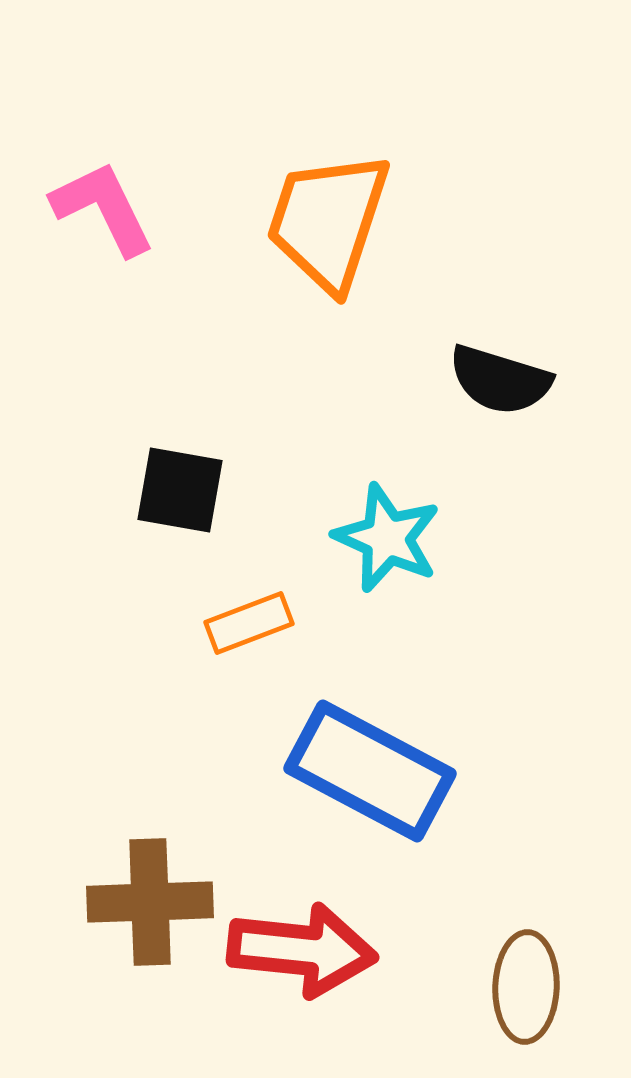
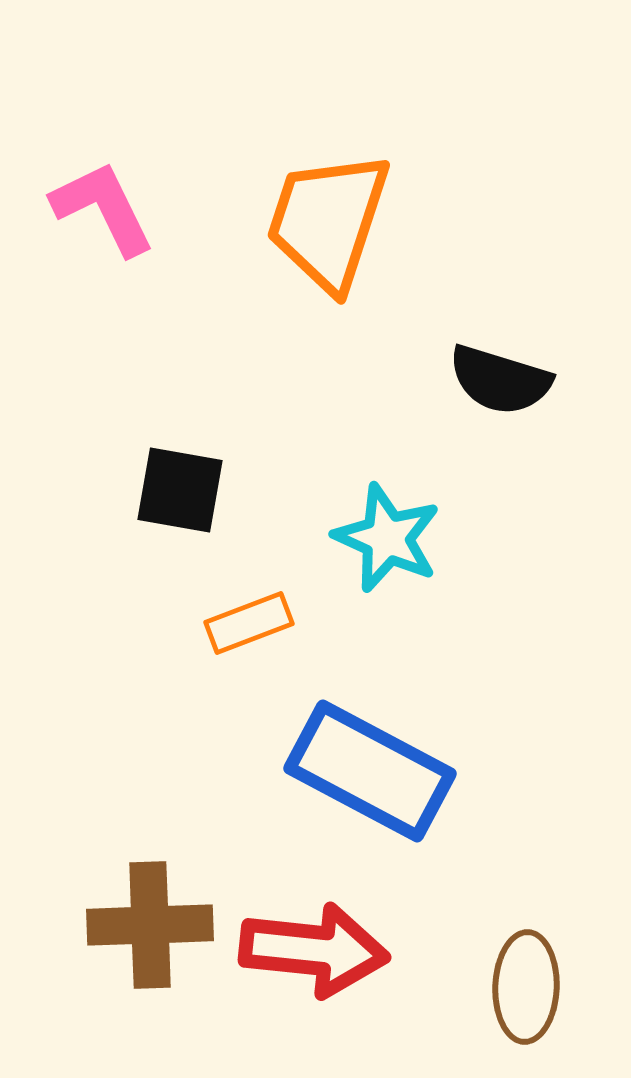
brown cross: moved 23 px down
red arrow: moved 12 px right
